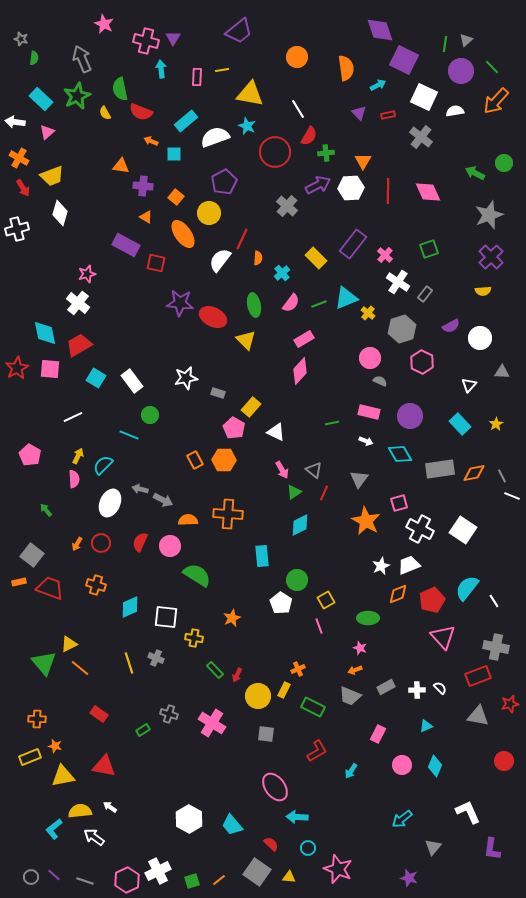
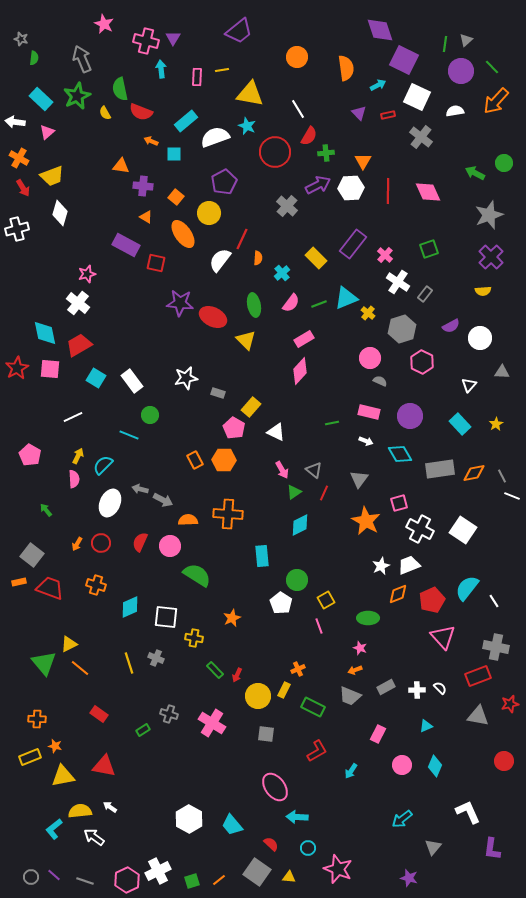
white square at (424, 97): moved 7 px left
